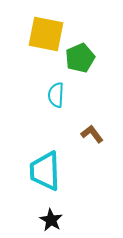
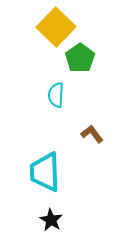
yellow square: moved 10 px right, 7 px up; rotated 33 degrees clockwise
green pentagon: rotated 12 degrees counterclockwise
cyan trapezoid: moved 1 px down
